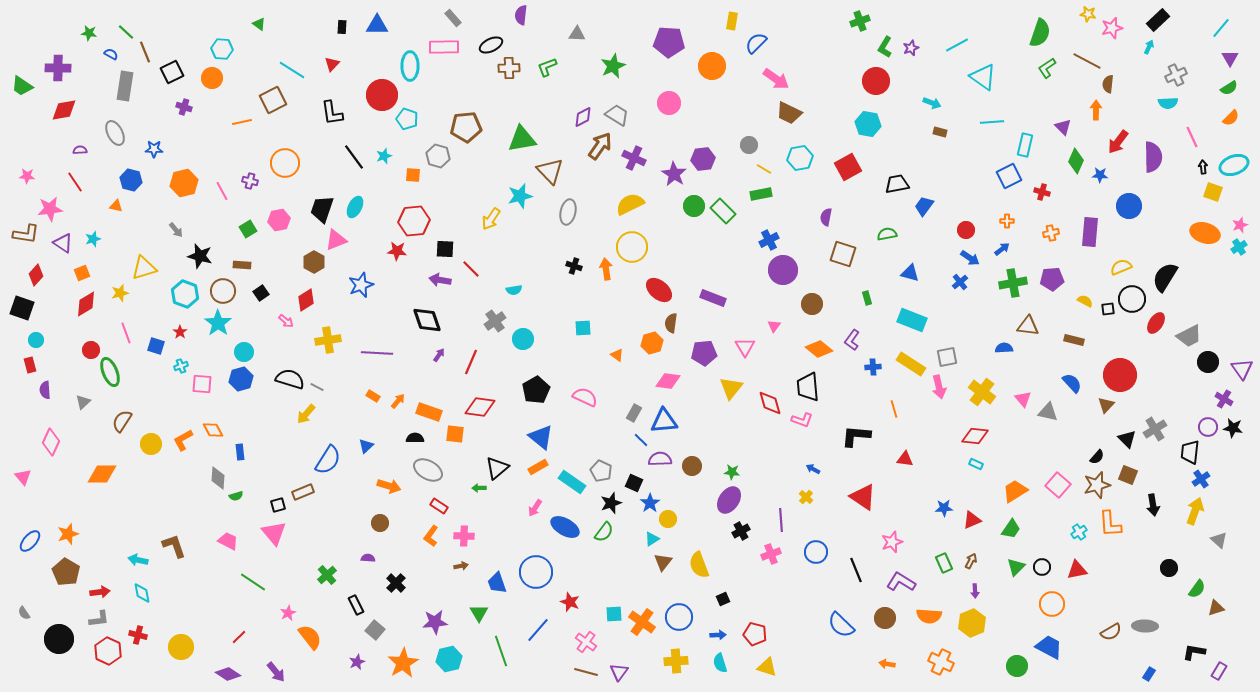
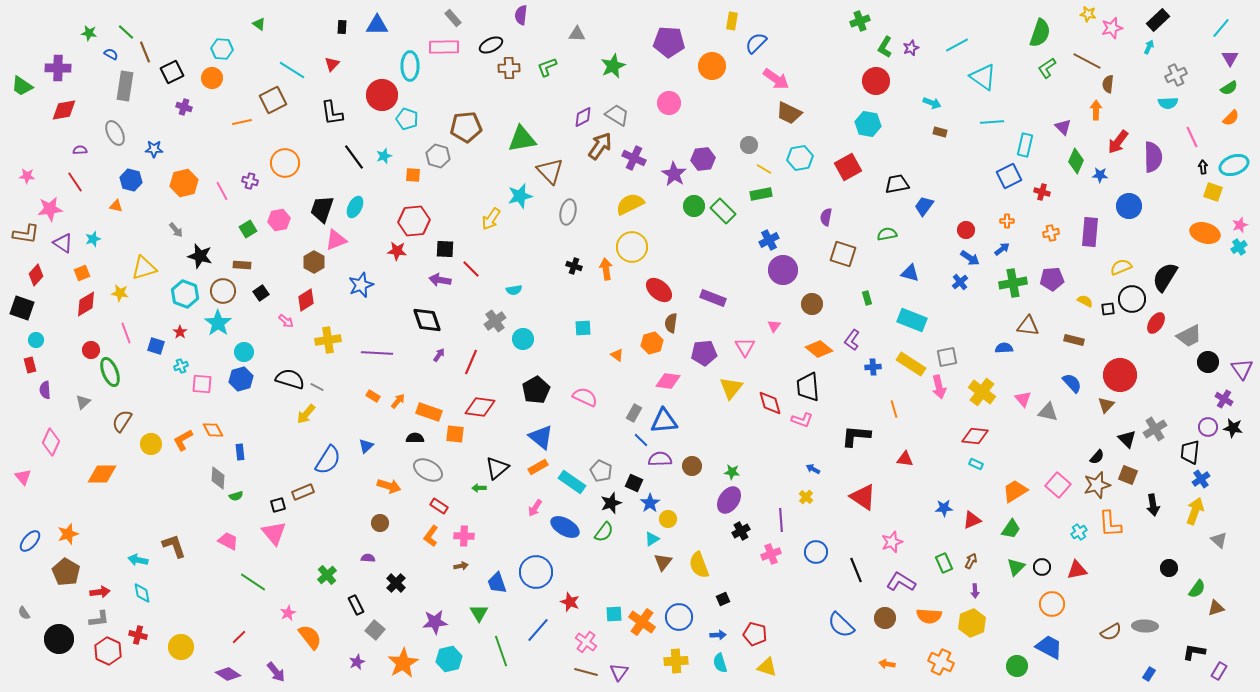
yellow star at (120, 293): rotated 24 degrees clockwise
